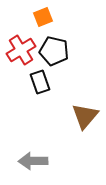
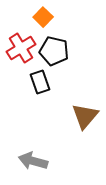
orange square: rotated 24 degrees counterclockwise
red cross: moved 2 px up
gray arrow: rotated 16 degrees clockwise
